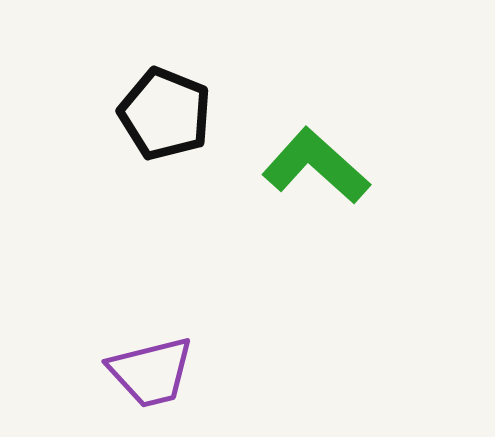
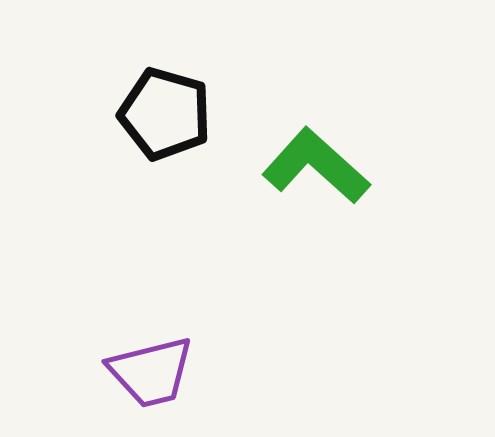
black pentagon: rotated 6 degrees counterclockwise
